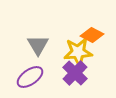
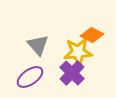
gray triangle: rotated 10 degrees counterclockwise
purple cross: moved 3 px left
